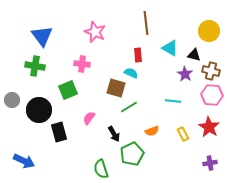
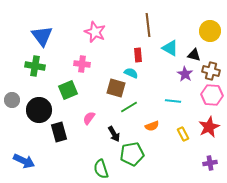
brown line: moved 2 px right, 2 px down
yellow circle: moved 1 px right
red star: rotated 15 degrees clockwise
orange semicircle: moved 5 px up
green pentagon: rotated 15 degrees clockwise
